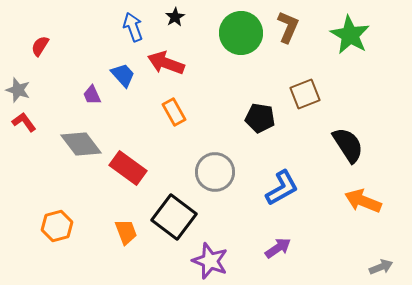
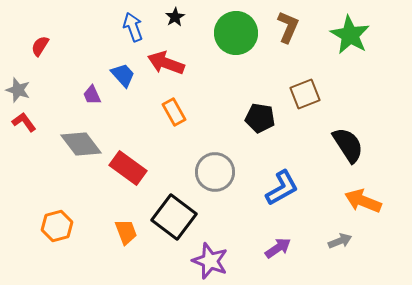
green circle: moved 5 px left
gray arrow: moved 41 px left, 26 px up
